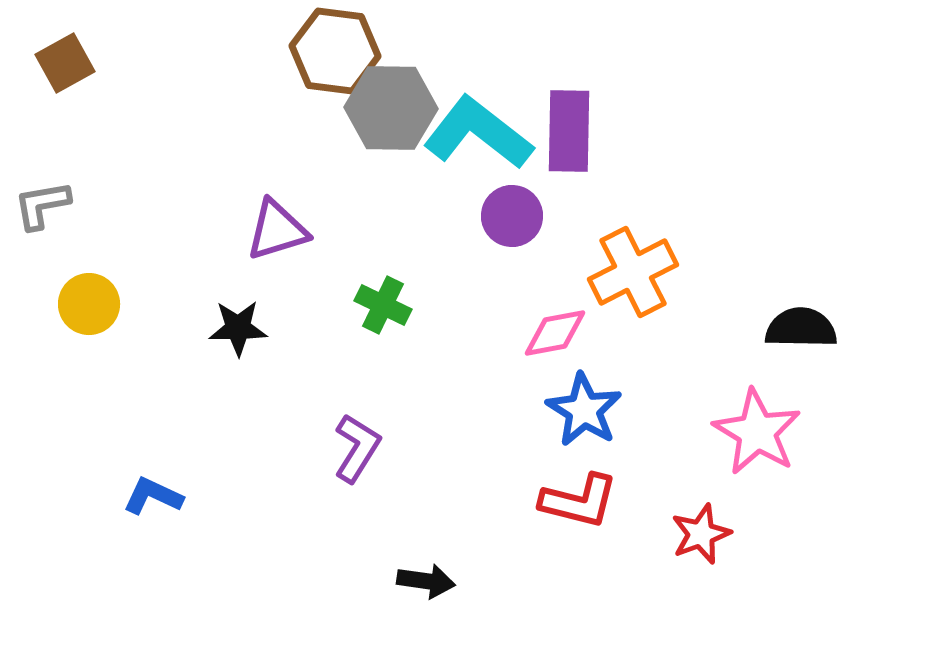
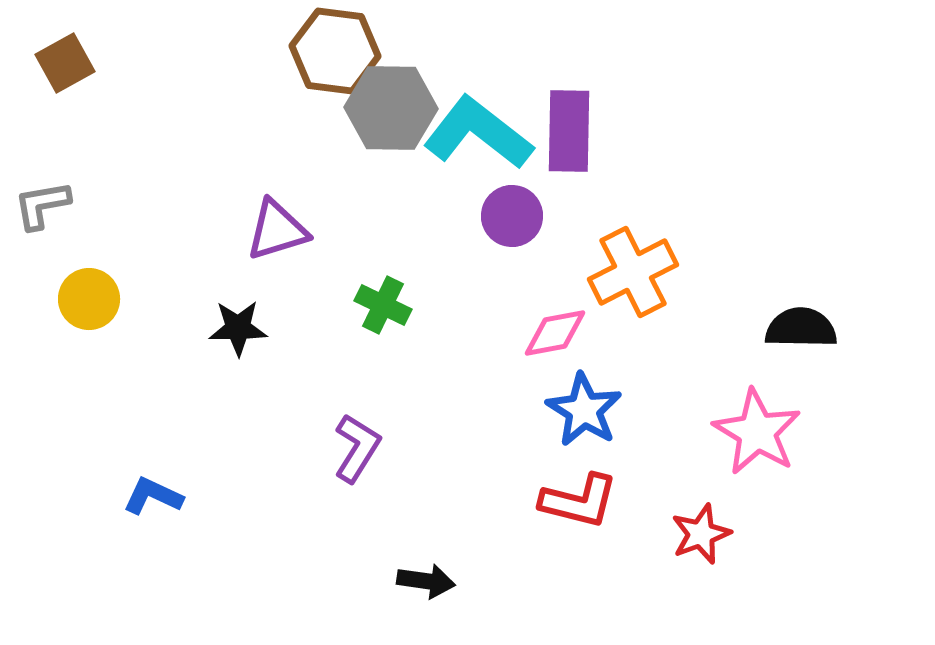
yellow circle: moved 5 px up
